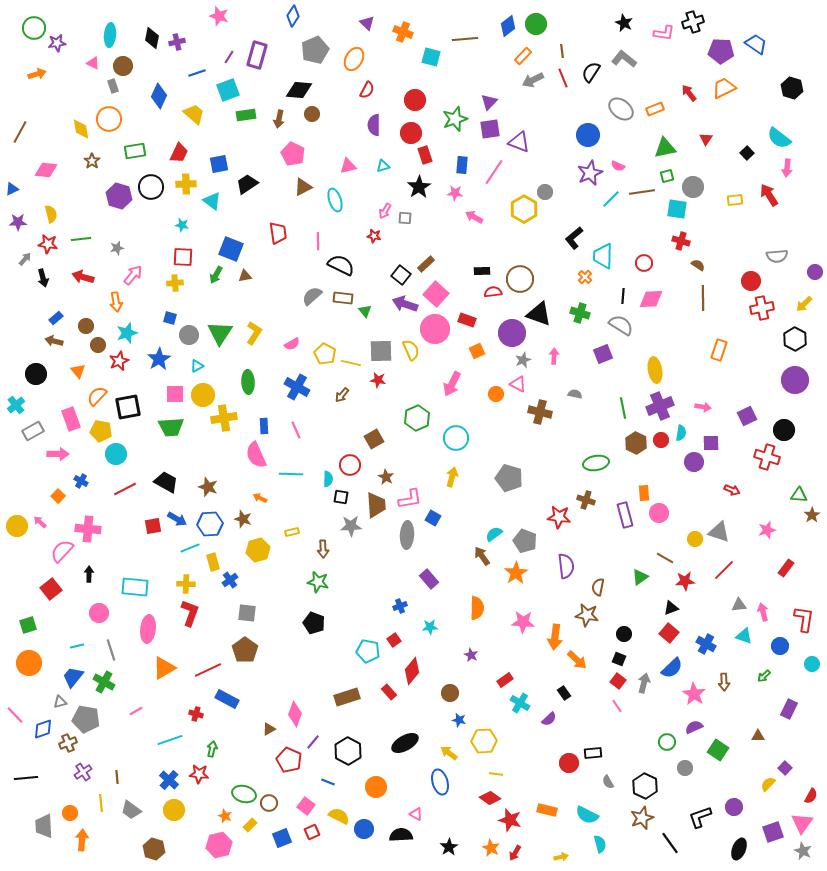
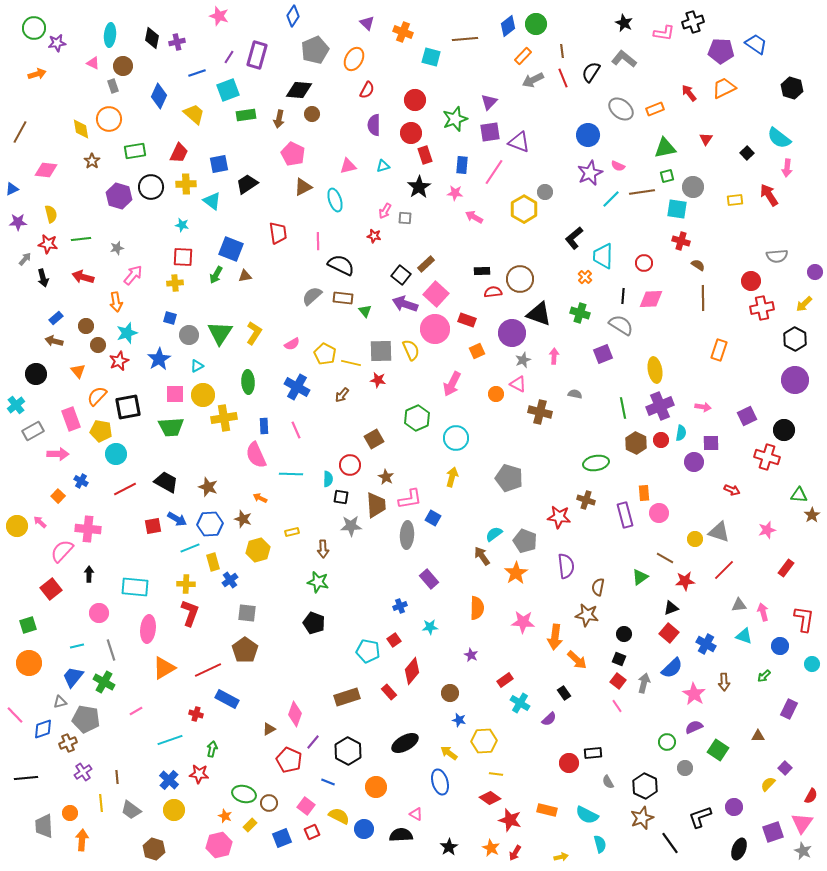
purple square at (490, 129): moved 3 px down
